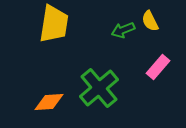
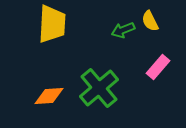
yellow trapezoid: moved 2 px left; rotated 6 degrees counterclockwise
orange diamond: moved 6 px up
